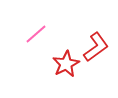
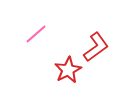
red star: moved 2 px right, 6 px down
